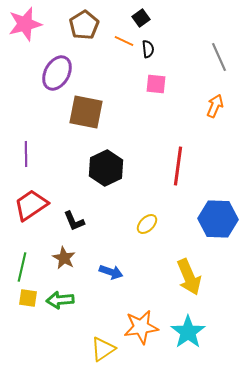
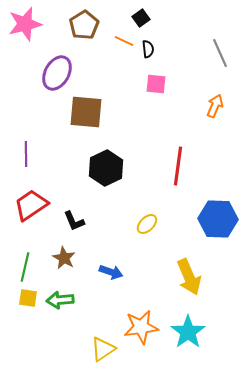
gray line: moved 1 px right, 4 px up
brown square: rotated 6 degrees counterclockwise
green line: moved 3 px right
